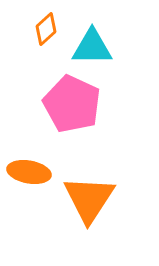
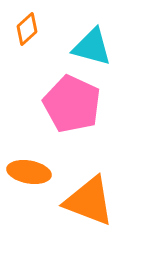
orange diamond: moved 19 px left
cyan triangle: rotated 15 degrees clockwise
orange triangle: moved 2 px down; rotated 42 degrees counterclockwise
